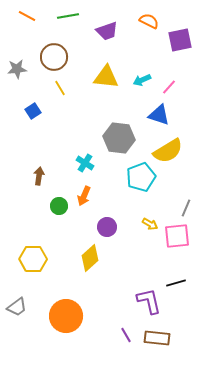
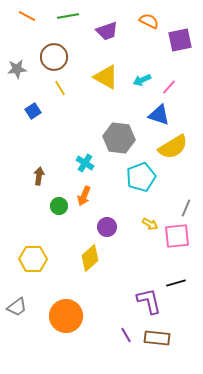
yellow triangle: rotated 24 degrees clockwise
yellow semicircle: moved 5 px right, 4 px up
